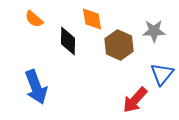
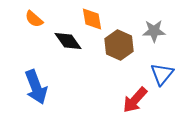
black diamond: rotated 36 degrees counterclockwise
